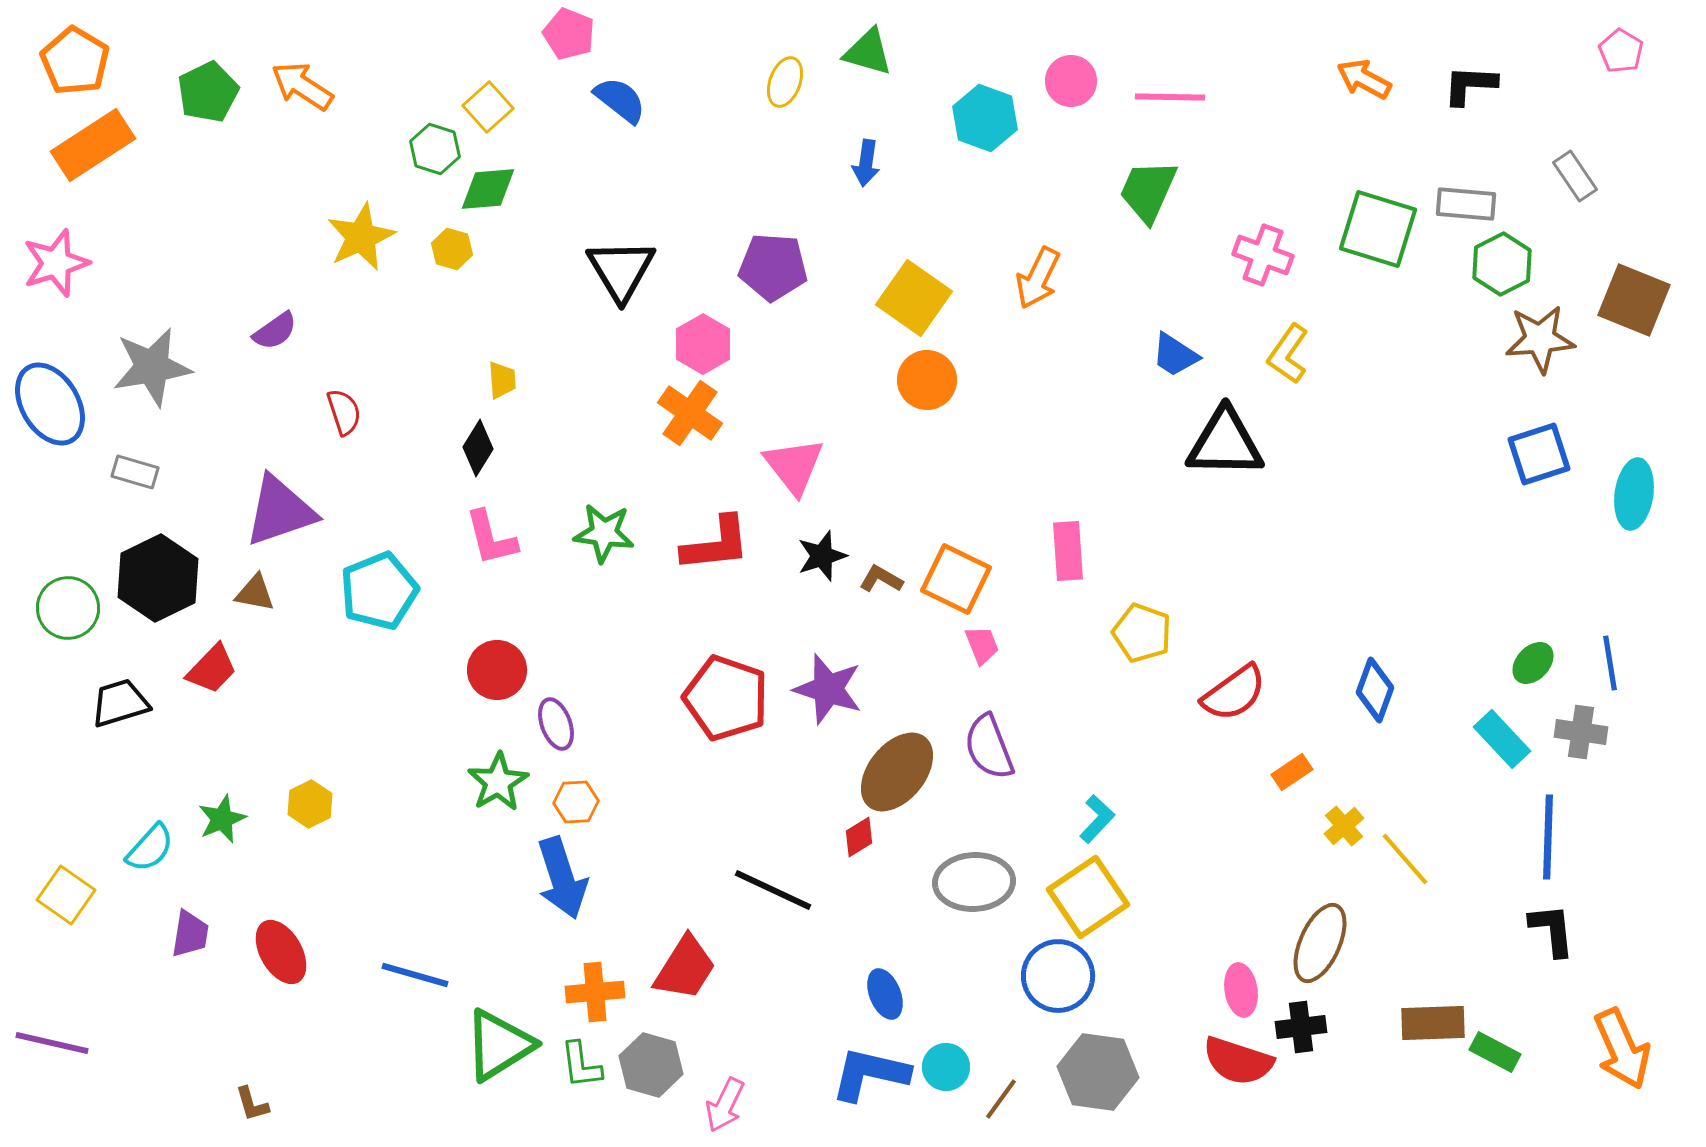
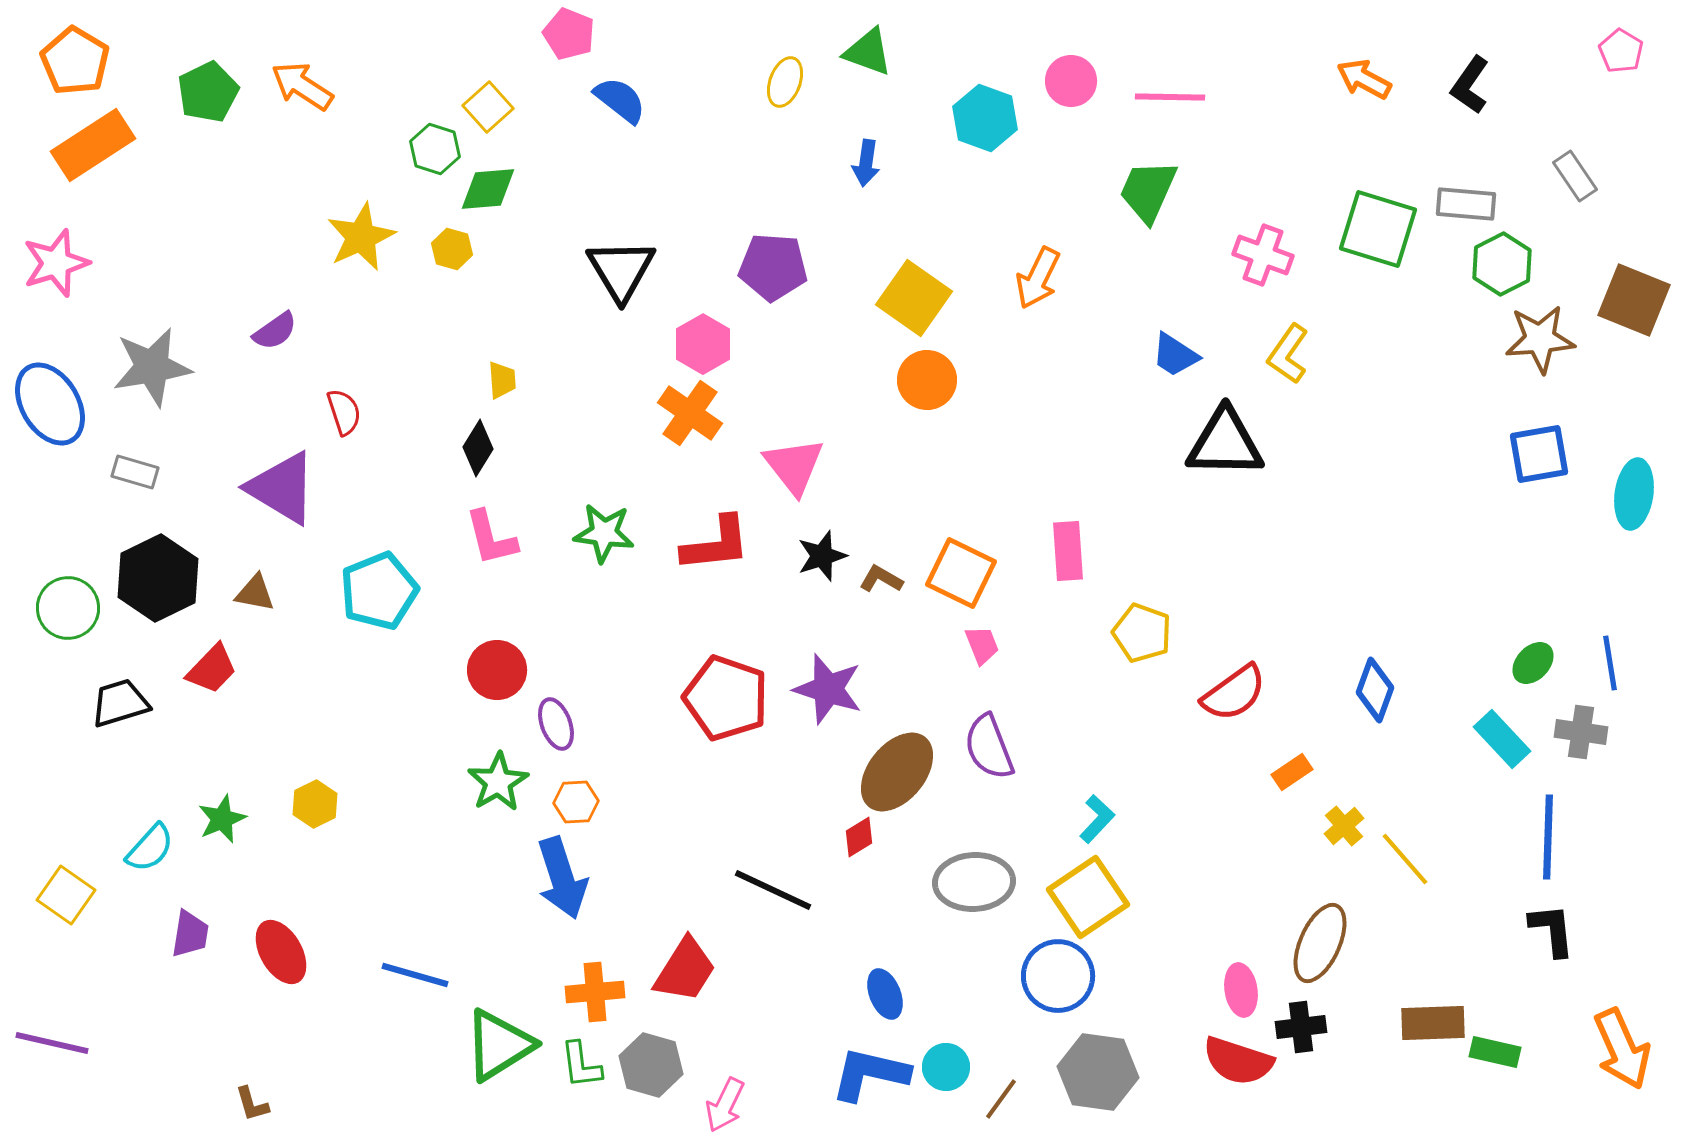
green triangle at (868, 52): rotated 4 degrees clockwise
black L-shape at (1470, 85): rotated 58 degrees counterclockwise
blue square at (1539, 454): rotated 8 degrees clockwise
purple triangle at (280, 511): moved 2 px right, 23 px up; rotated 50 degrees clockwise
orange square at (956, 579): moved 5 px right, 6 px up
yellow hexagon at (310, 804): moved 5 px right
red trapezoid at (685, 968): moved 2 px down
green rectangle at (1495, 1052): rotated 15 degrees counterclockwise
